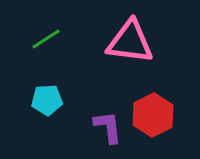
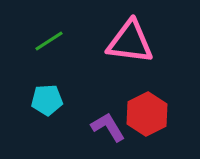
green line: moved 3 px right, 2 px down
red hexagon: moved 6 px left, 1 px up
purple L-shape: rotated 24 degrees counterclockwise
